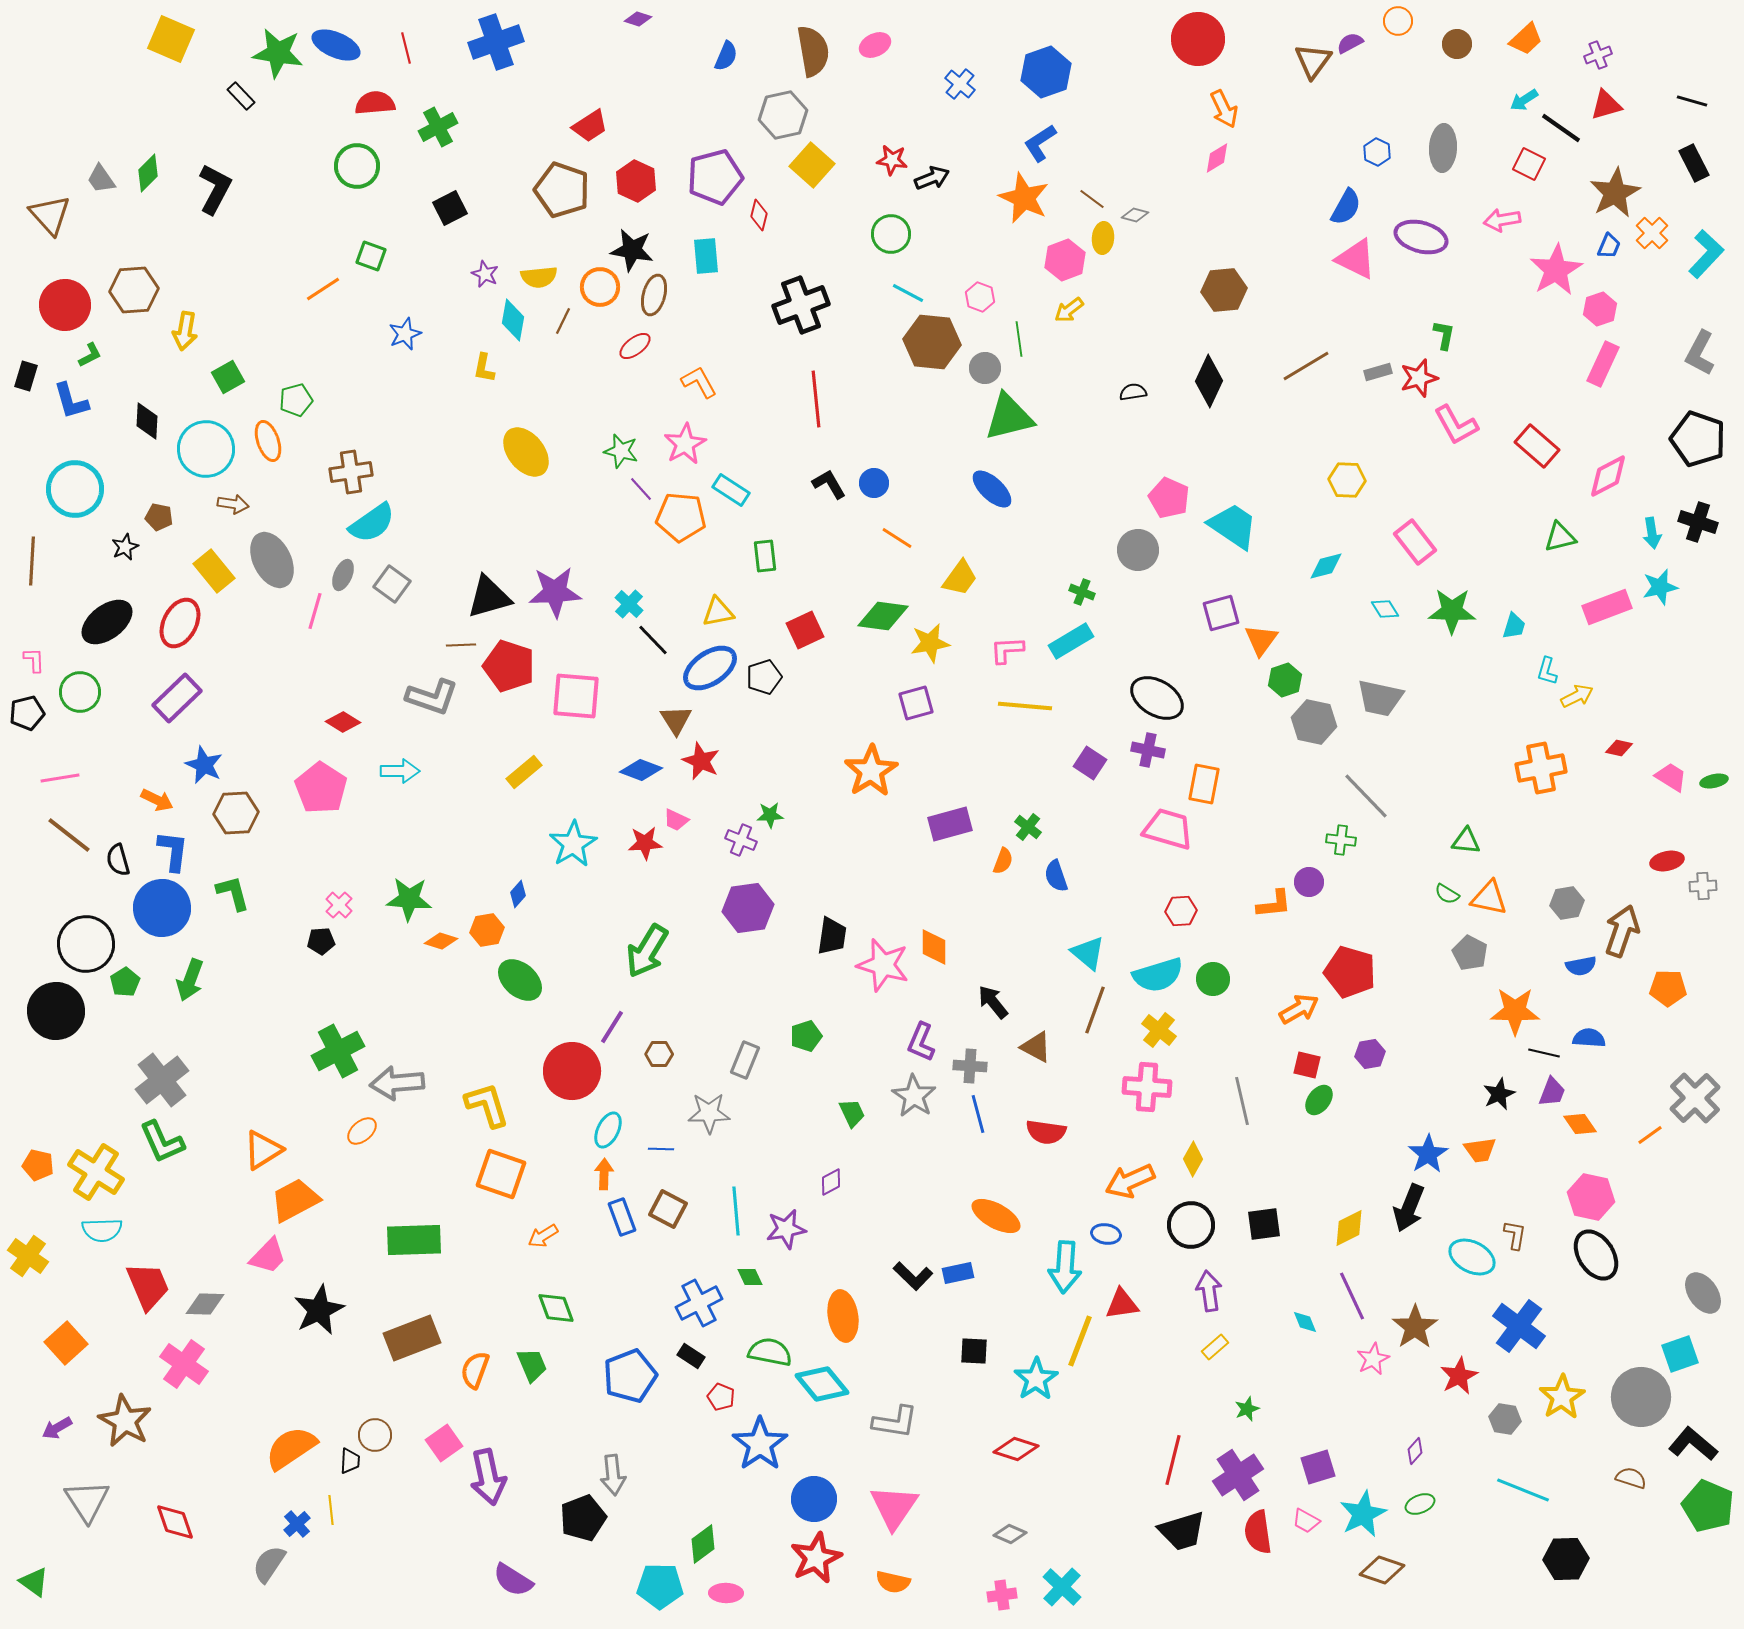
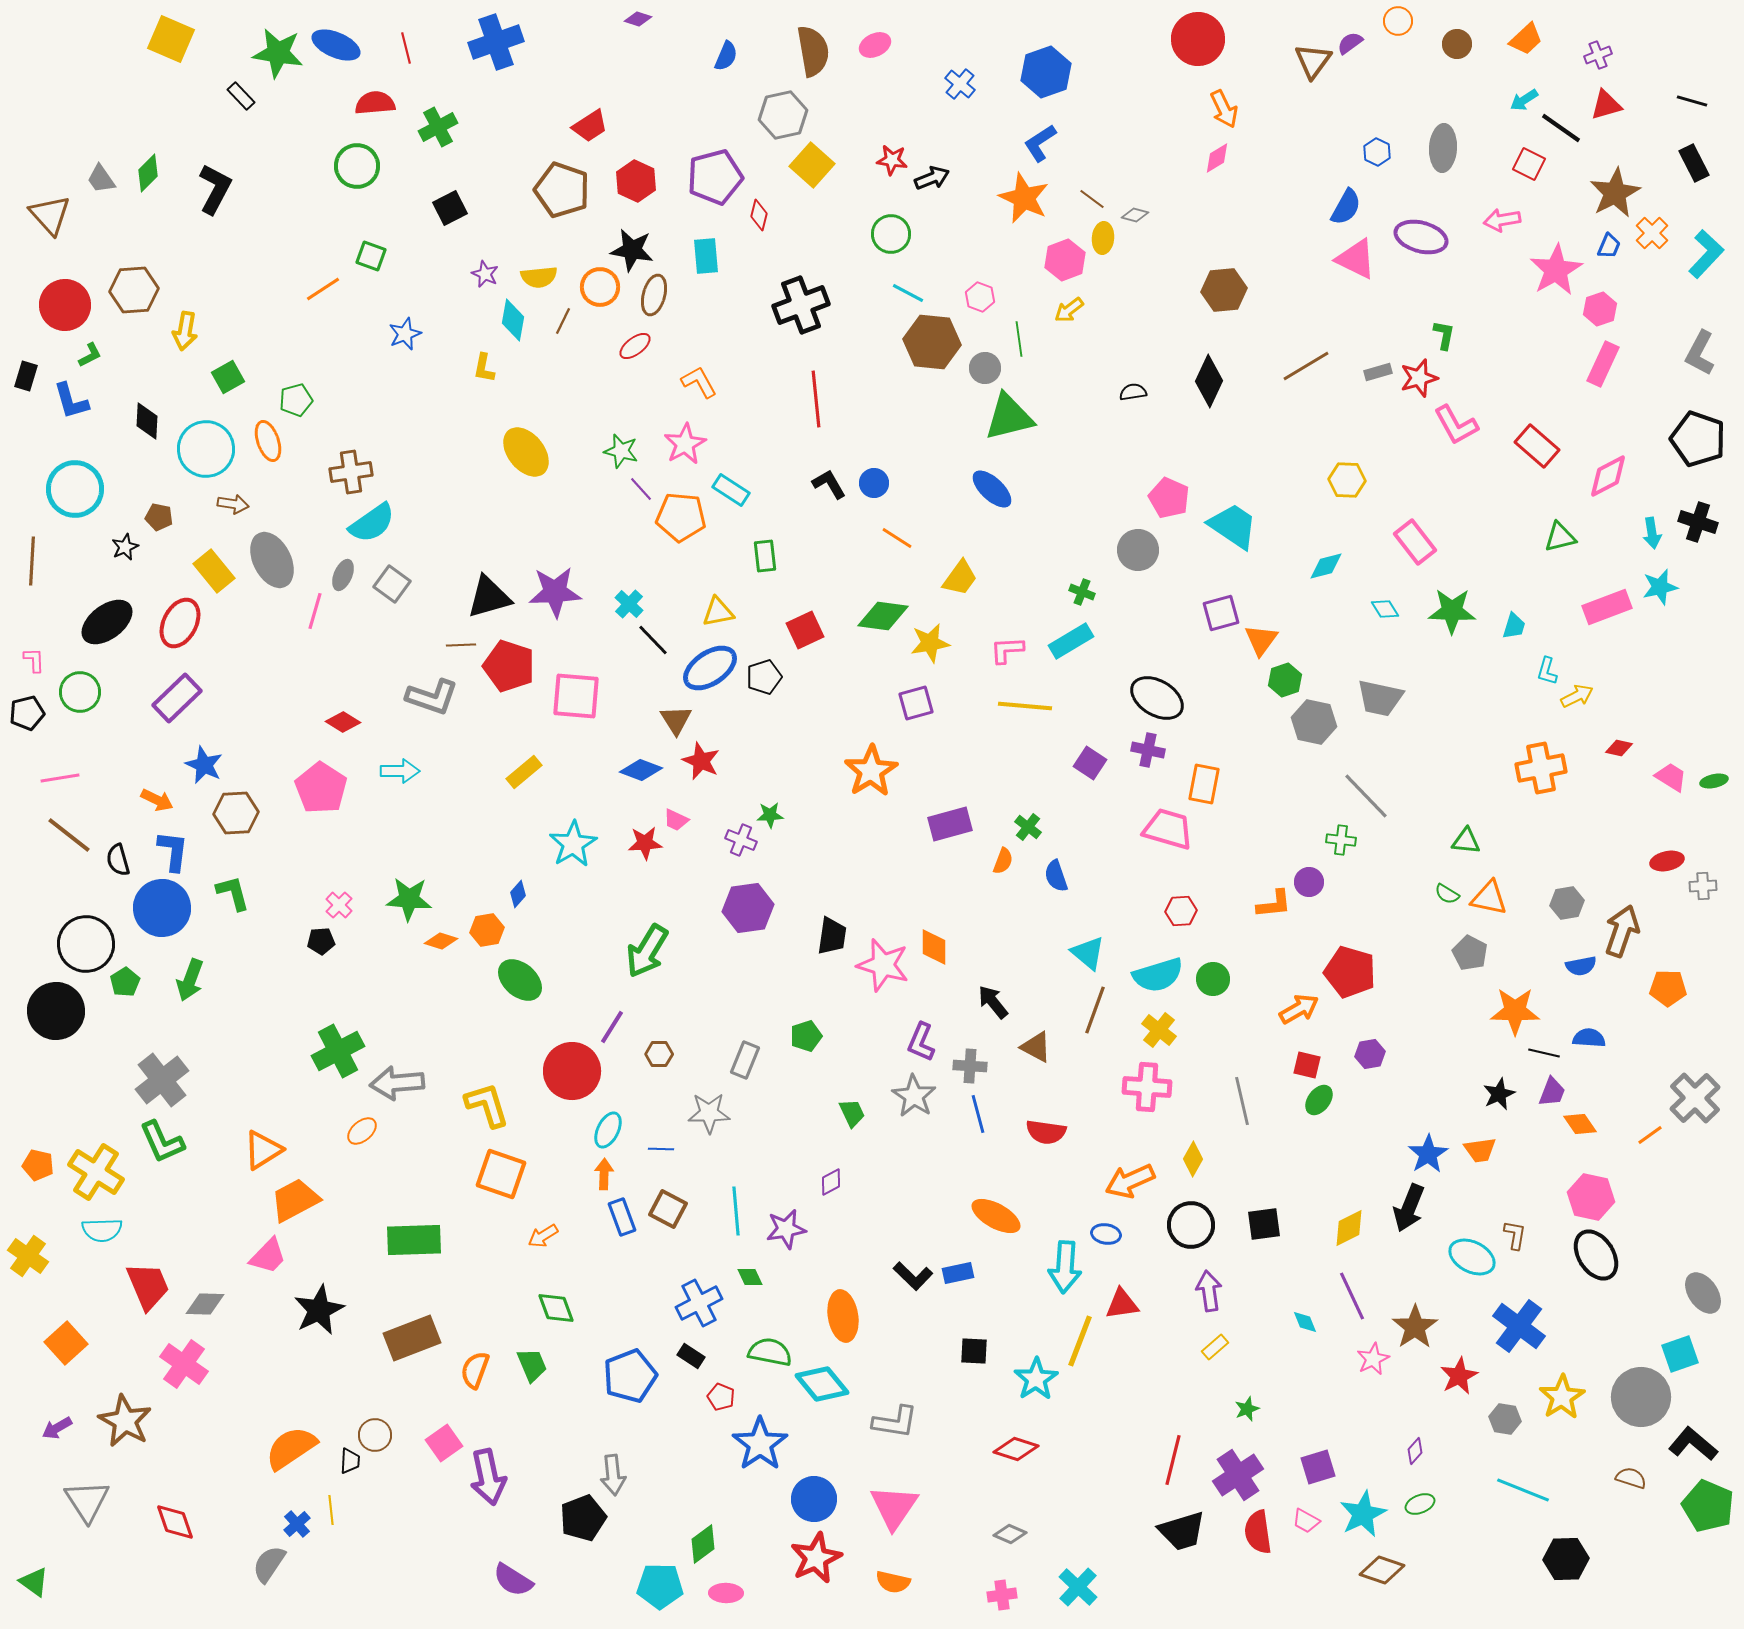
purple semicircle at (1350, 43): rotated 8 degrees counterclockwise
cyan cross at (1062, 1587): moved 16 px right
